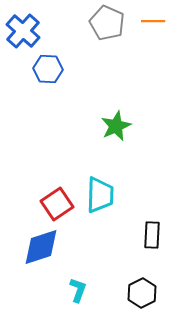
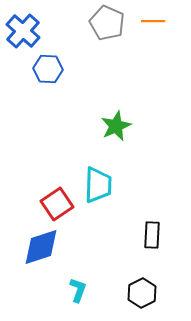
cyan trapezoid: moved 2 px left, 10 px up
